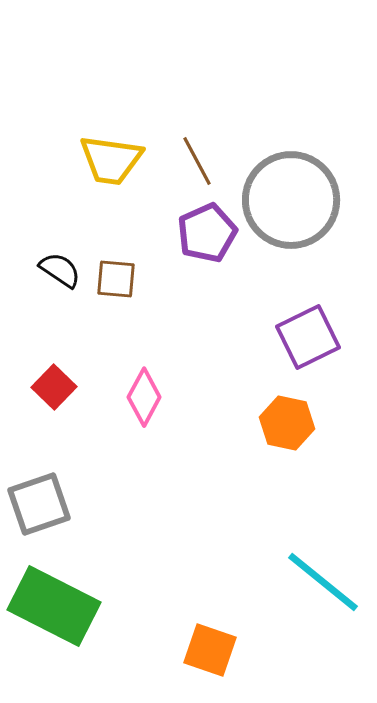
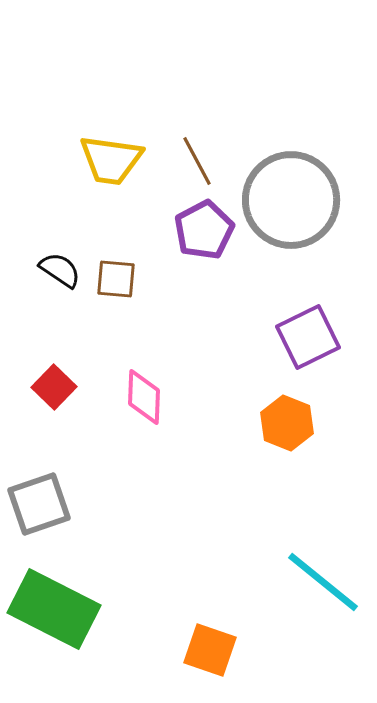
purple pentagon: moved 3 px left, 3 px up; rotated 4 degrees counterclockwise
pink diamond: rotated 26 degrees counterclockwise
orange hexagon: rotated 10 degrees clockwise
green rectangle: moved 3 px down
